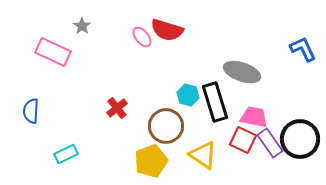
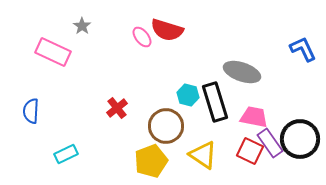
red square: moved 7 px right, 11 px down
